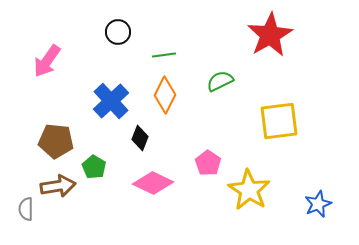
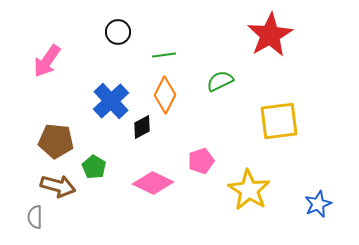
black diamond: moved 2 px right, 11 px up; rotated 40 degrees clockwise
pink pentagon: moved 7 px left, 2 px up; rotated 20 degrees clockwise
brown arrow: rotated 24 degrees clockwise
gray semicircle: moved 9 px right, 8 px down
